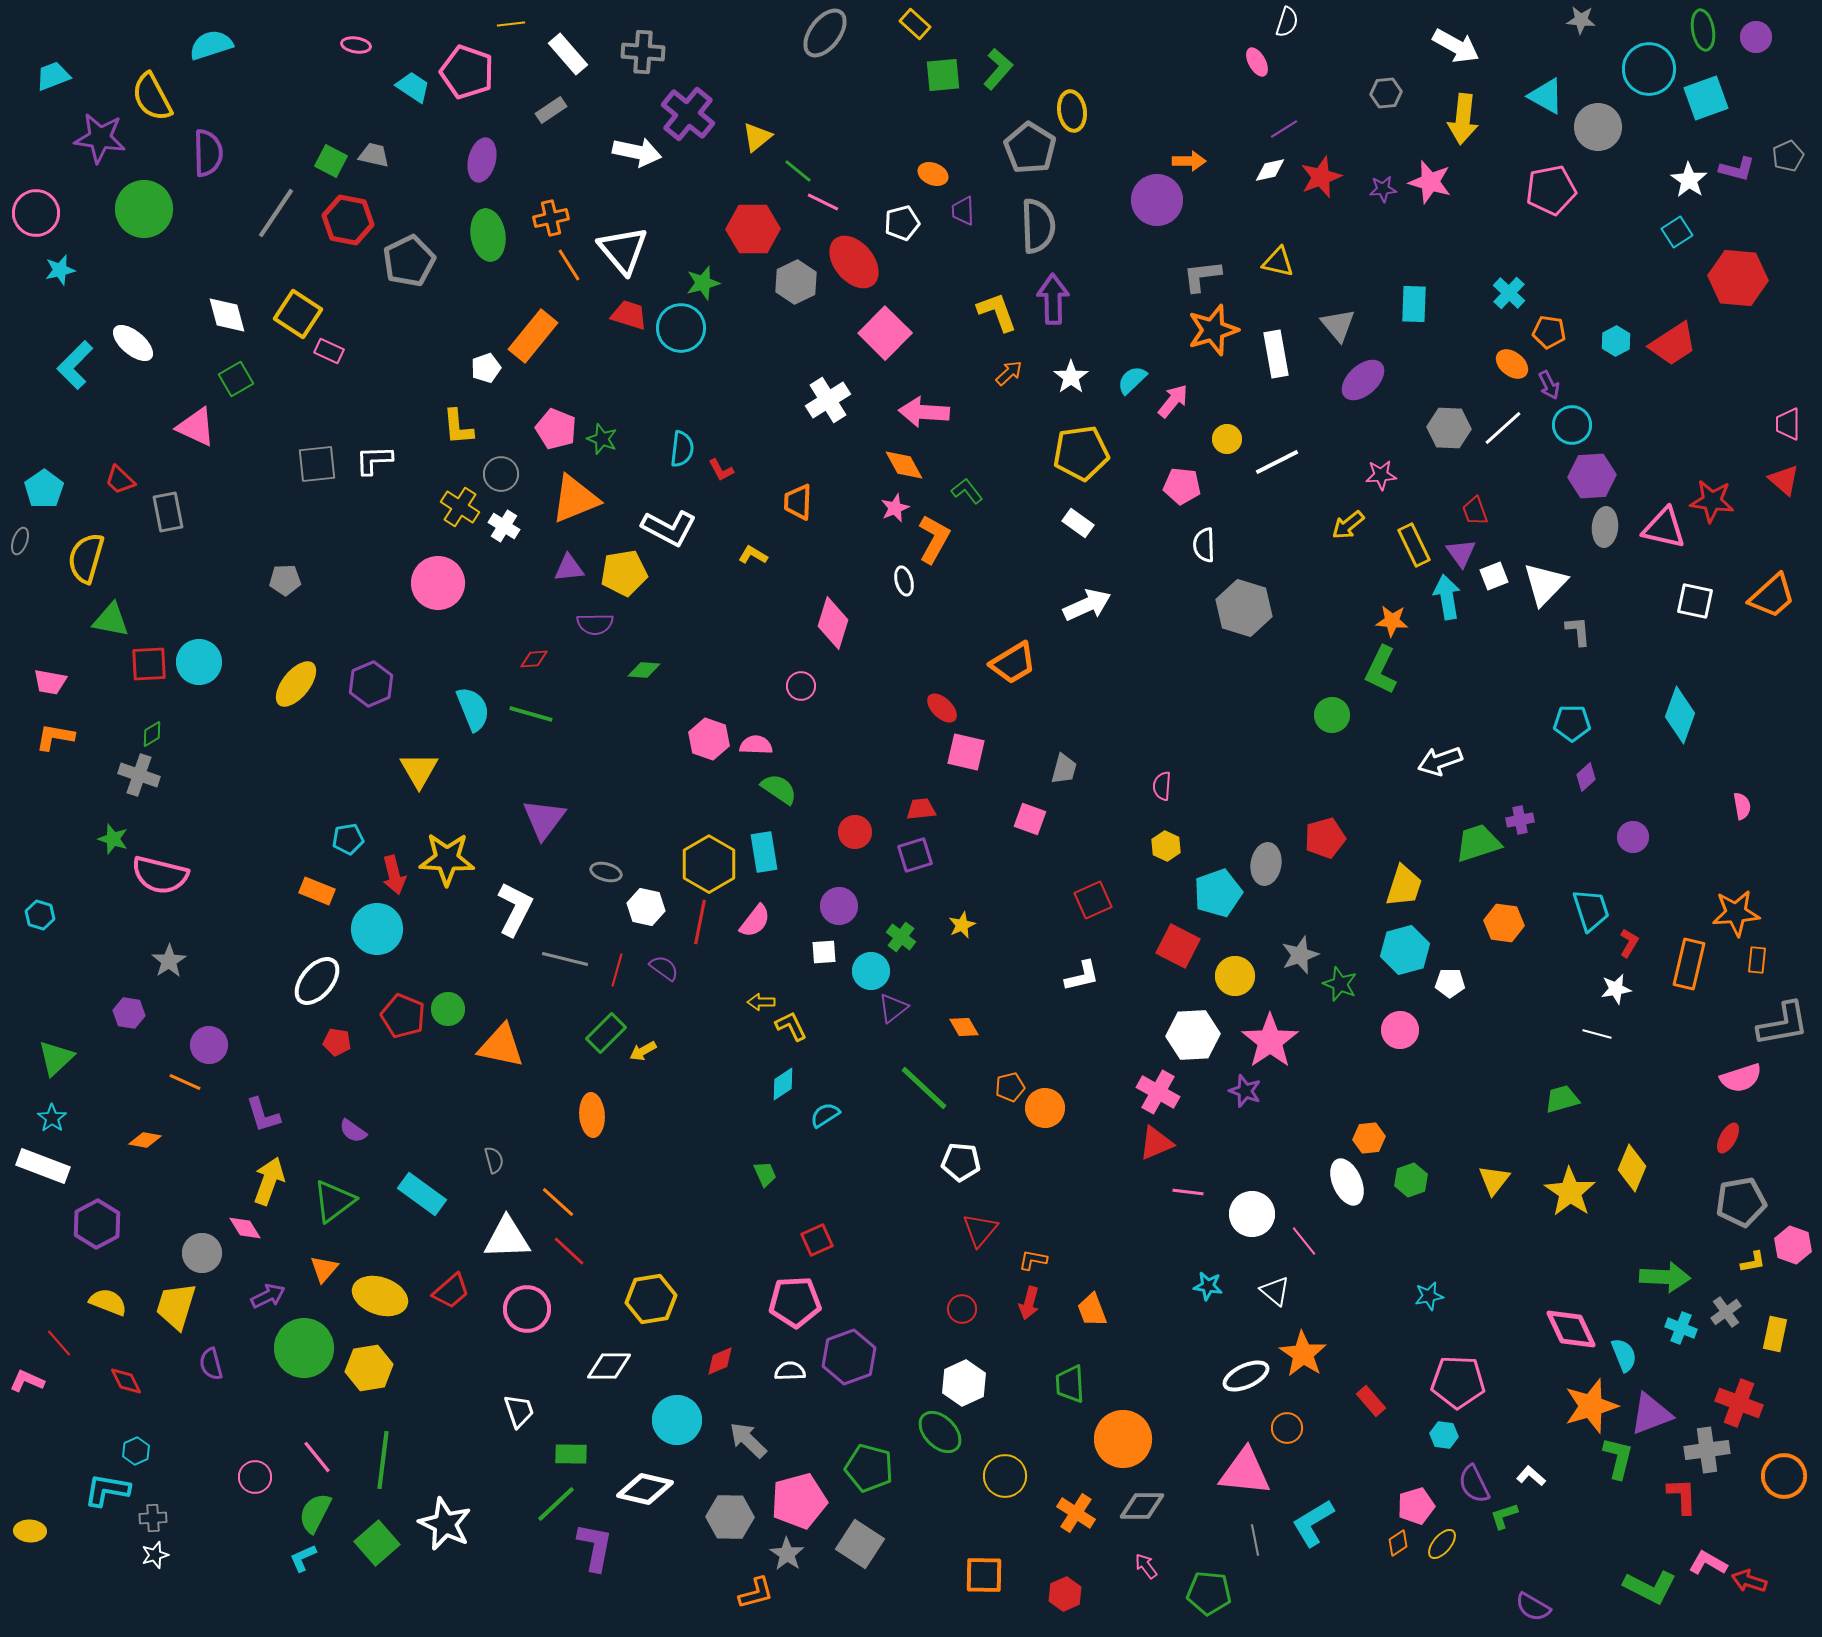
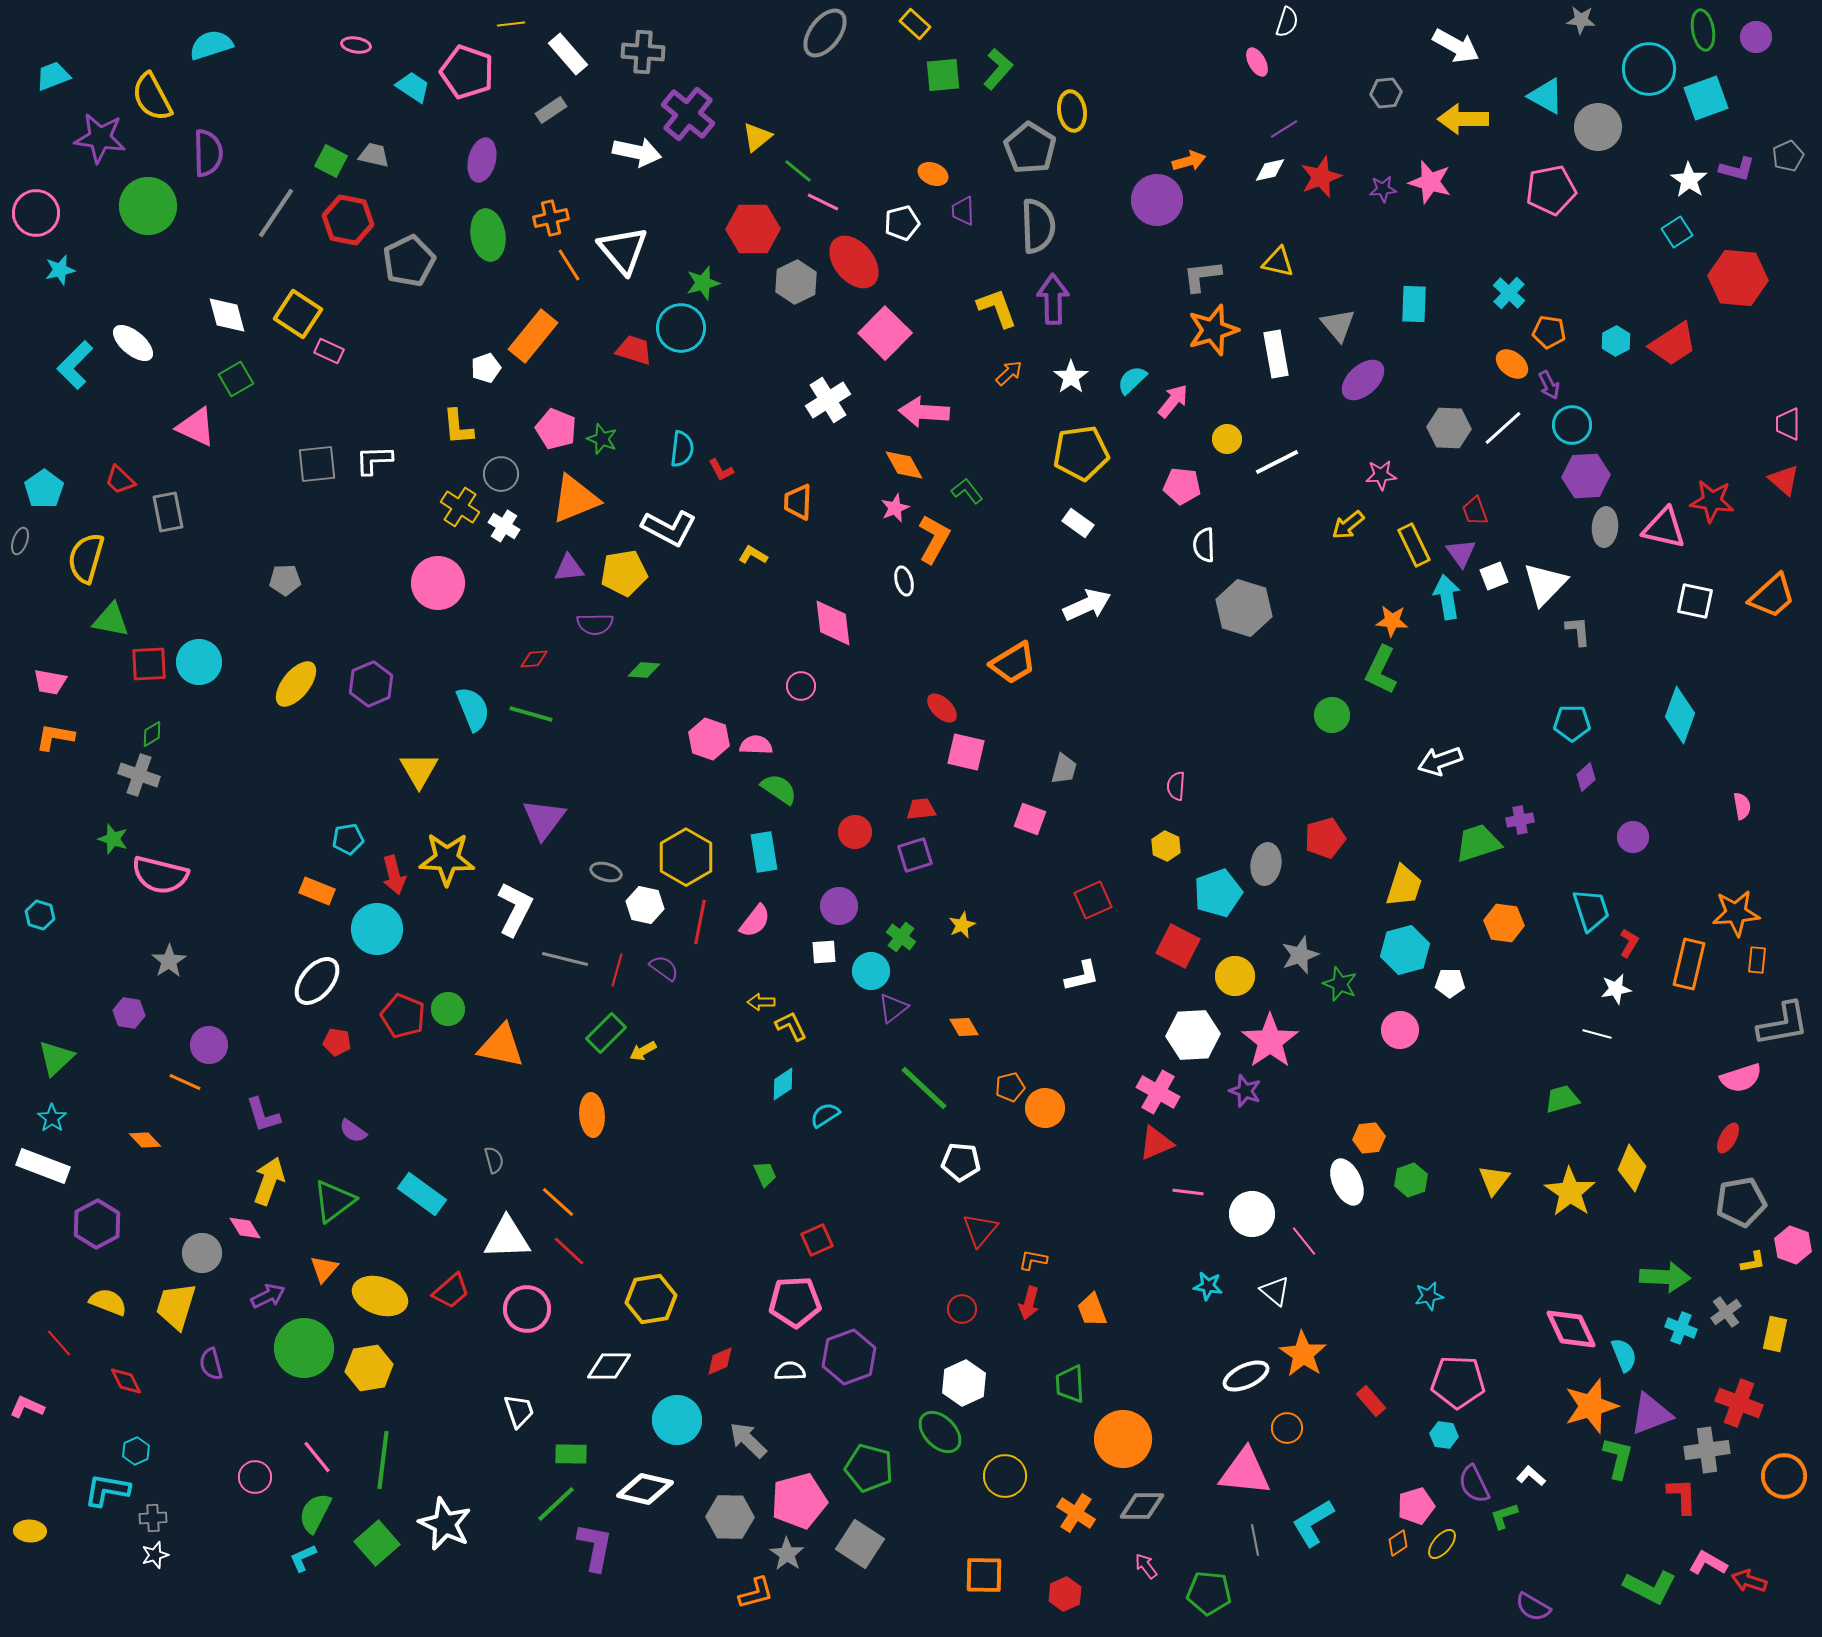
yellow arrow at (1463, 119): rotated 84 degrees clockwise
orange arrow at (1189, 161): rotated 16 degrees counterclockwise
green circle at (144, 209): moved 4 px right, 3 px up
yellow L-shape at (997, 312): moved 4 px up
red trapezoid at (629, 315): moved 5 px right, 35 px down
purple hexagon at (1592, 476): moved 6 px left
pink diamond at (833, 623): rotated 24 degrees counterclockwise
pink semicircle at (1162, 786): moved 14 px right
yellow hexagon at (709, 864): moved 23 px left, 7 px up
white hexagon at (646, 907): moved 1 px left, 2 px up
orange diamond at (145, 1140): rotated 36 degrees clockwise
pink L-shape at (27, 1381): moved 26 px down
